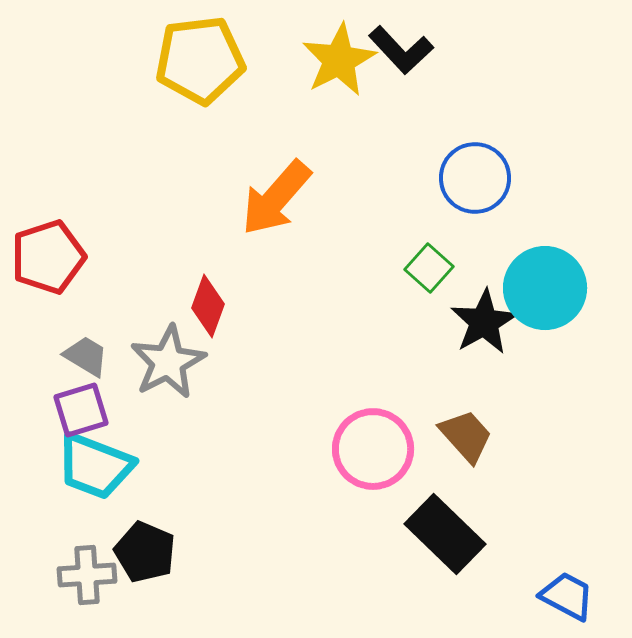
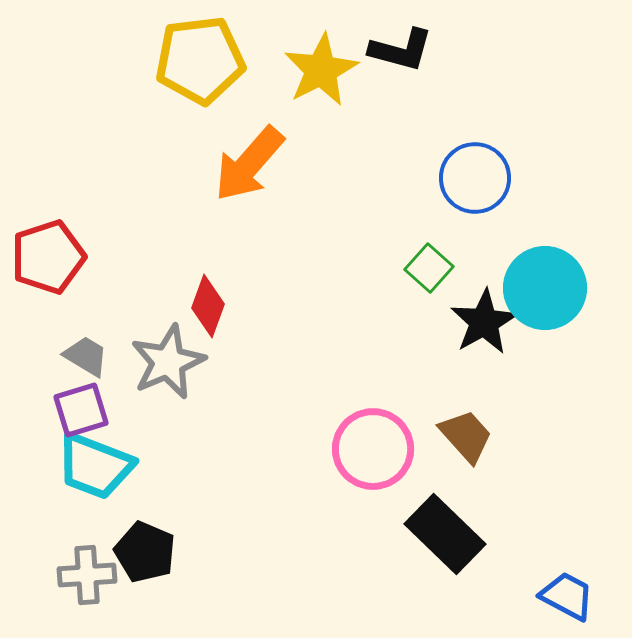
black L-shape: rotated 32 degrees counterclockwise
yellow star: moved 18 px left, 10 px down
orange arrow: moved 27 px left, 34 px up
gray star: rotated 4 degrees clockwise
